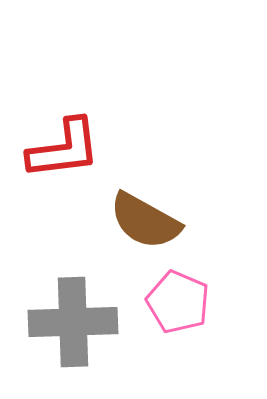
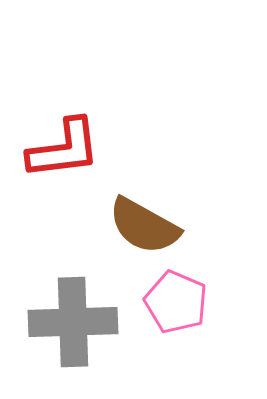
brown semicircle: moved 1 px left, 5 px down
pink pentagon: moved 2 px left
